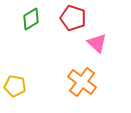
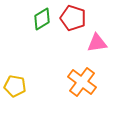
green diamond: moved 11 px right
pink triangle: rotated 50 degrees counterclockwise
